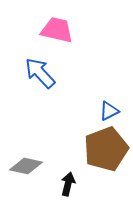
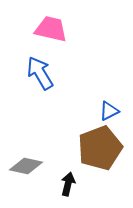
pink trapezoid: moved 6 px left, 1 px up
blue arrow: rotated 12 degrees clockwise
brown pentagon: moved 6 px left, 1 px up
